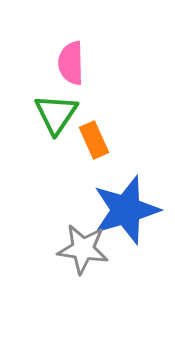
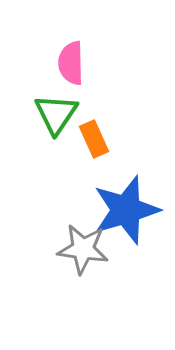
orange rectangle: moved 1 px up
